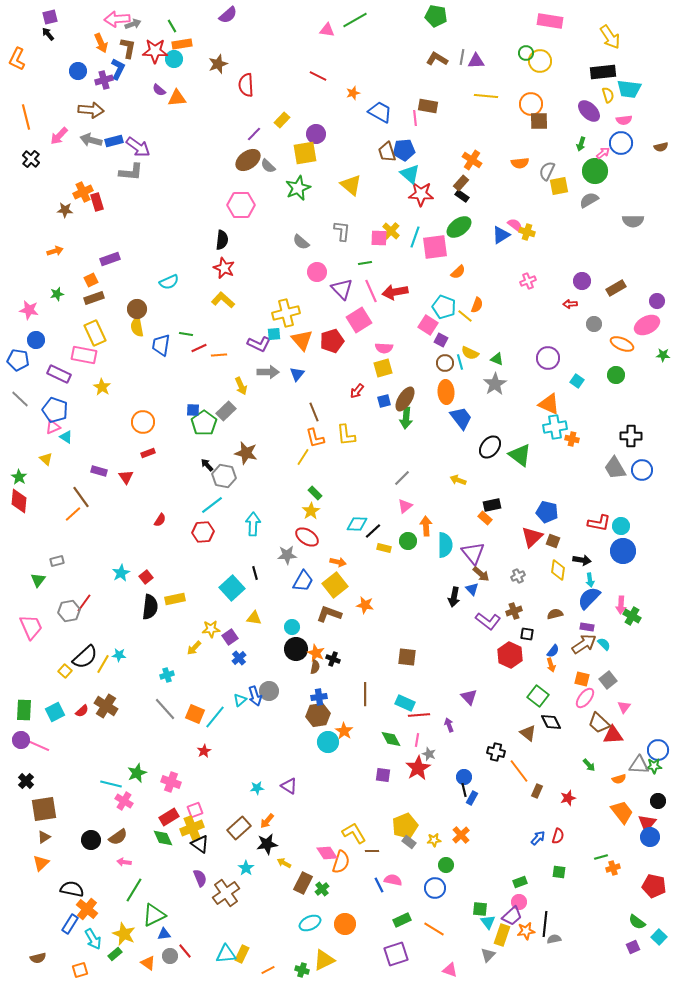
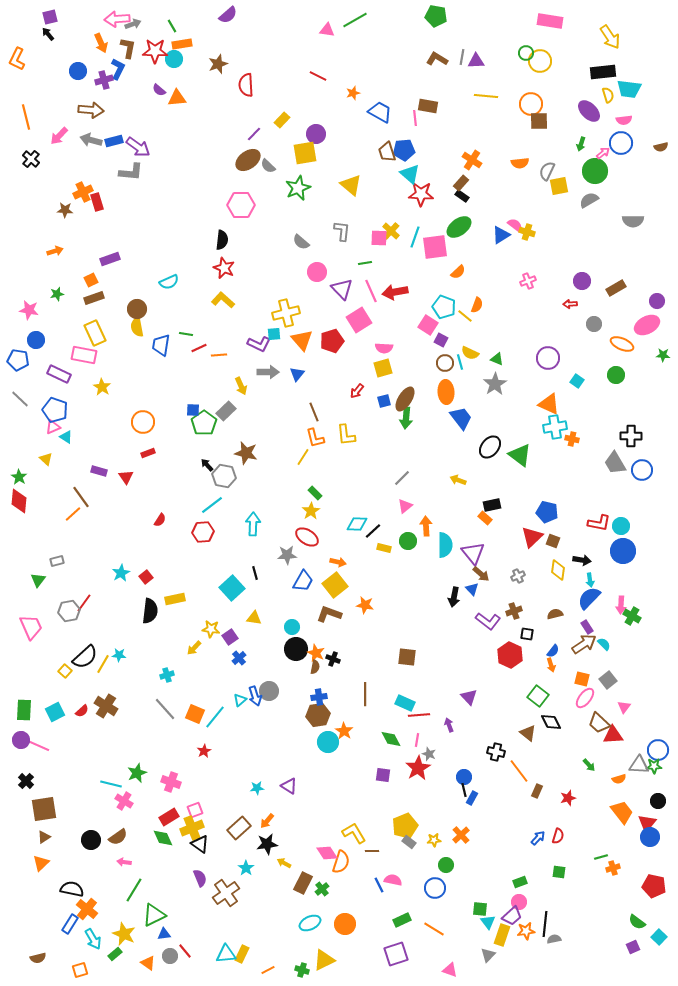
gray trapezoid at (615, 468): moved 5 px up
black semicircle at (150, 607): moved 4 px down
purple rectangle at (587, 627): rotated 48 degrees clockwise
yellow star at (211, 629): rotated 12 degrees clockwise
